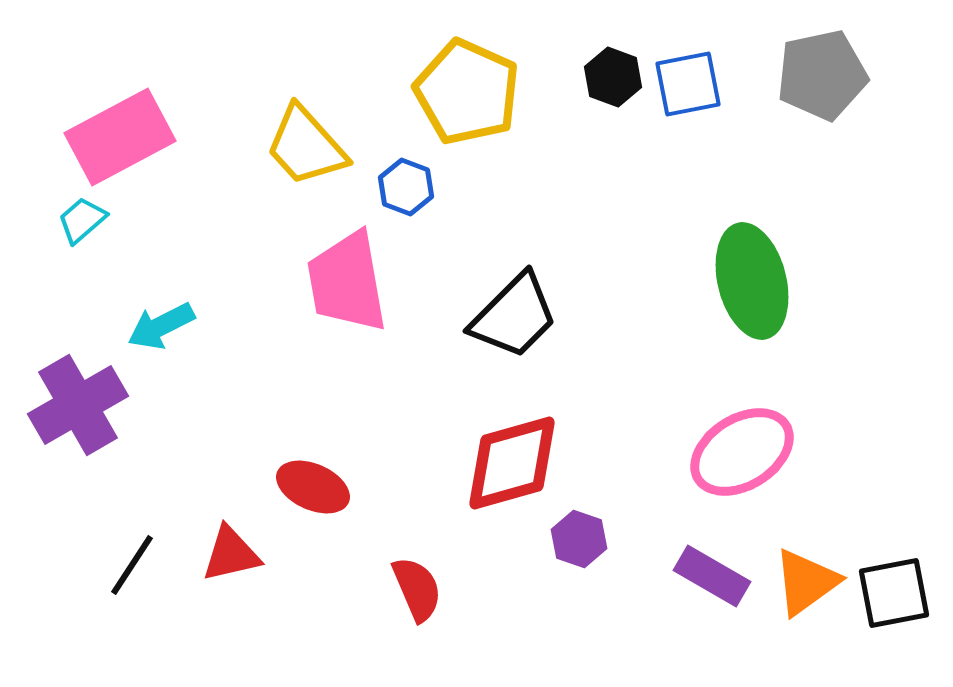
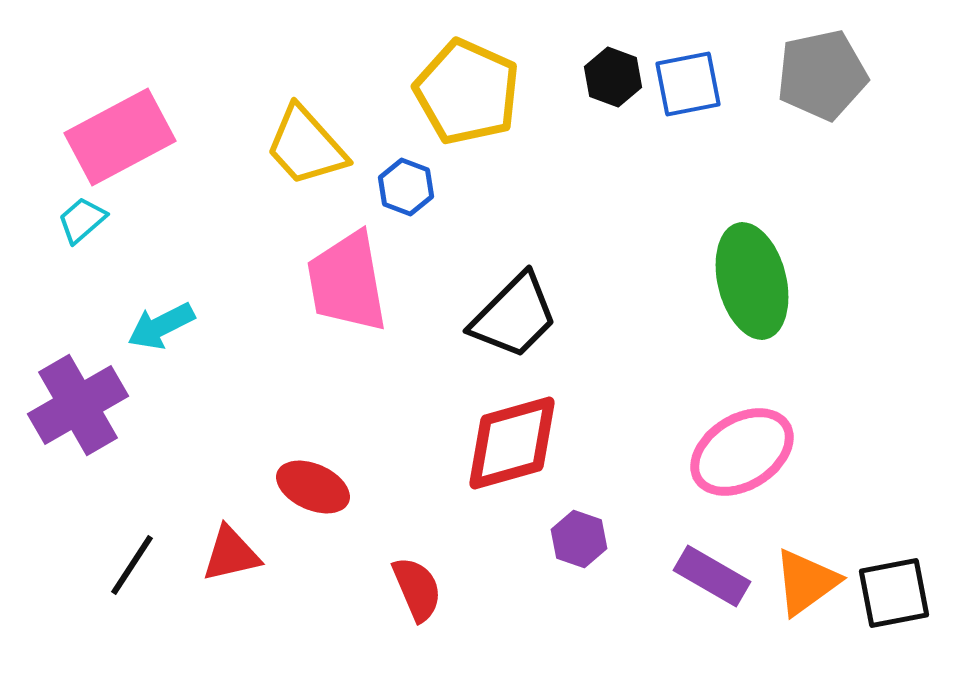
red diamond: moved 20 px up
